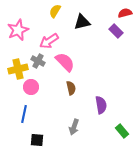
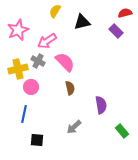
pink arrow: moved 2 px left
brown semicircle: moved 1 px left
gray arrow: rotated 28 degrees clockwise
